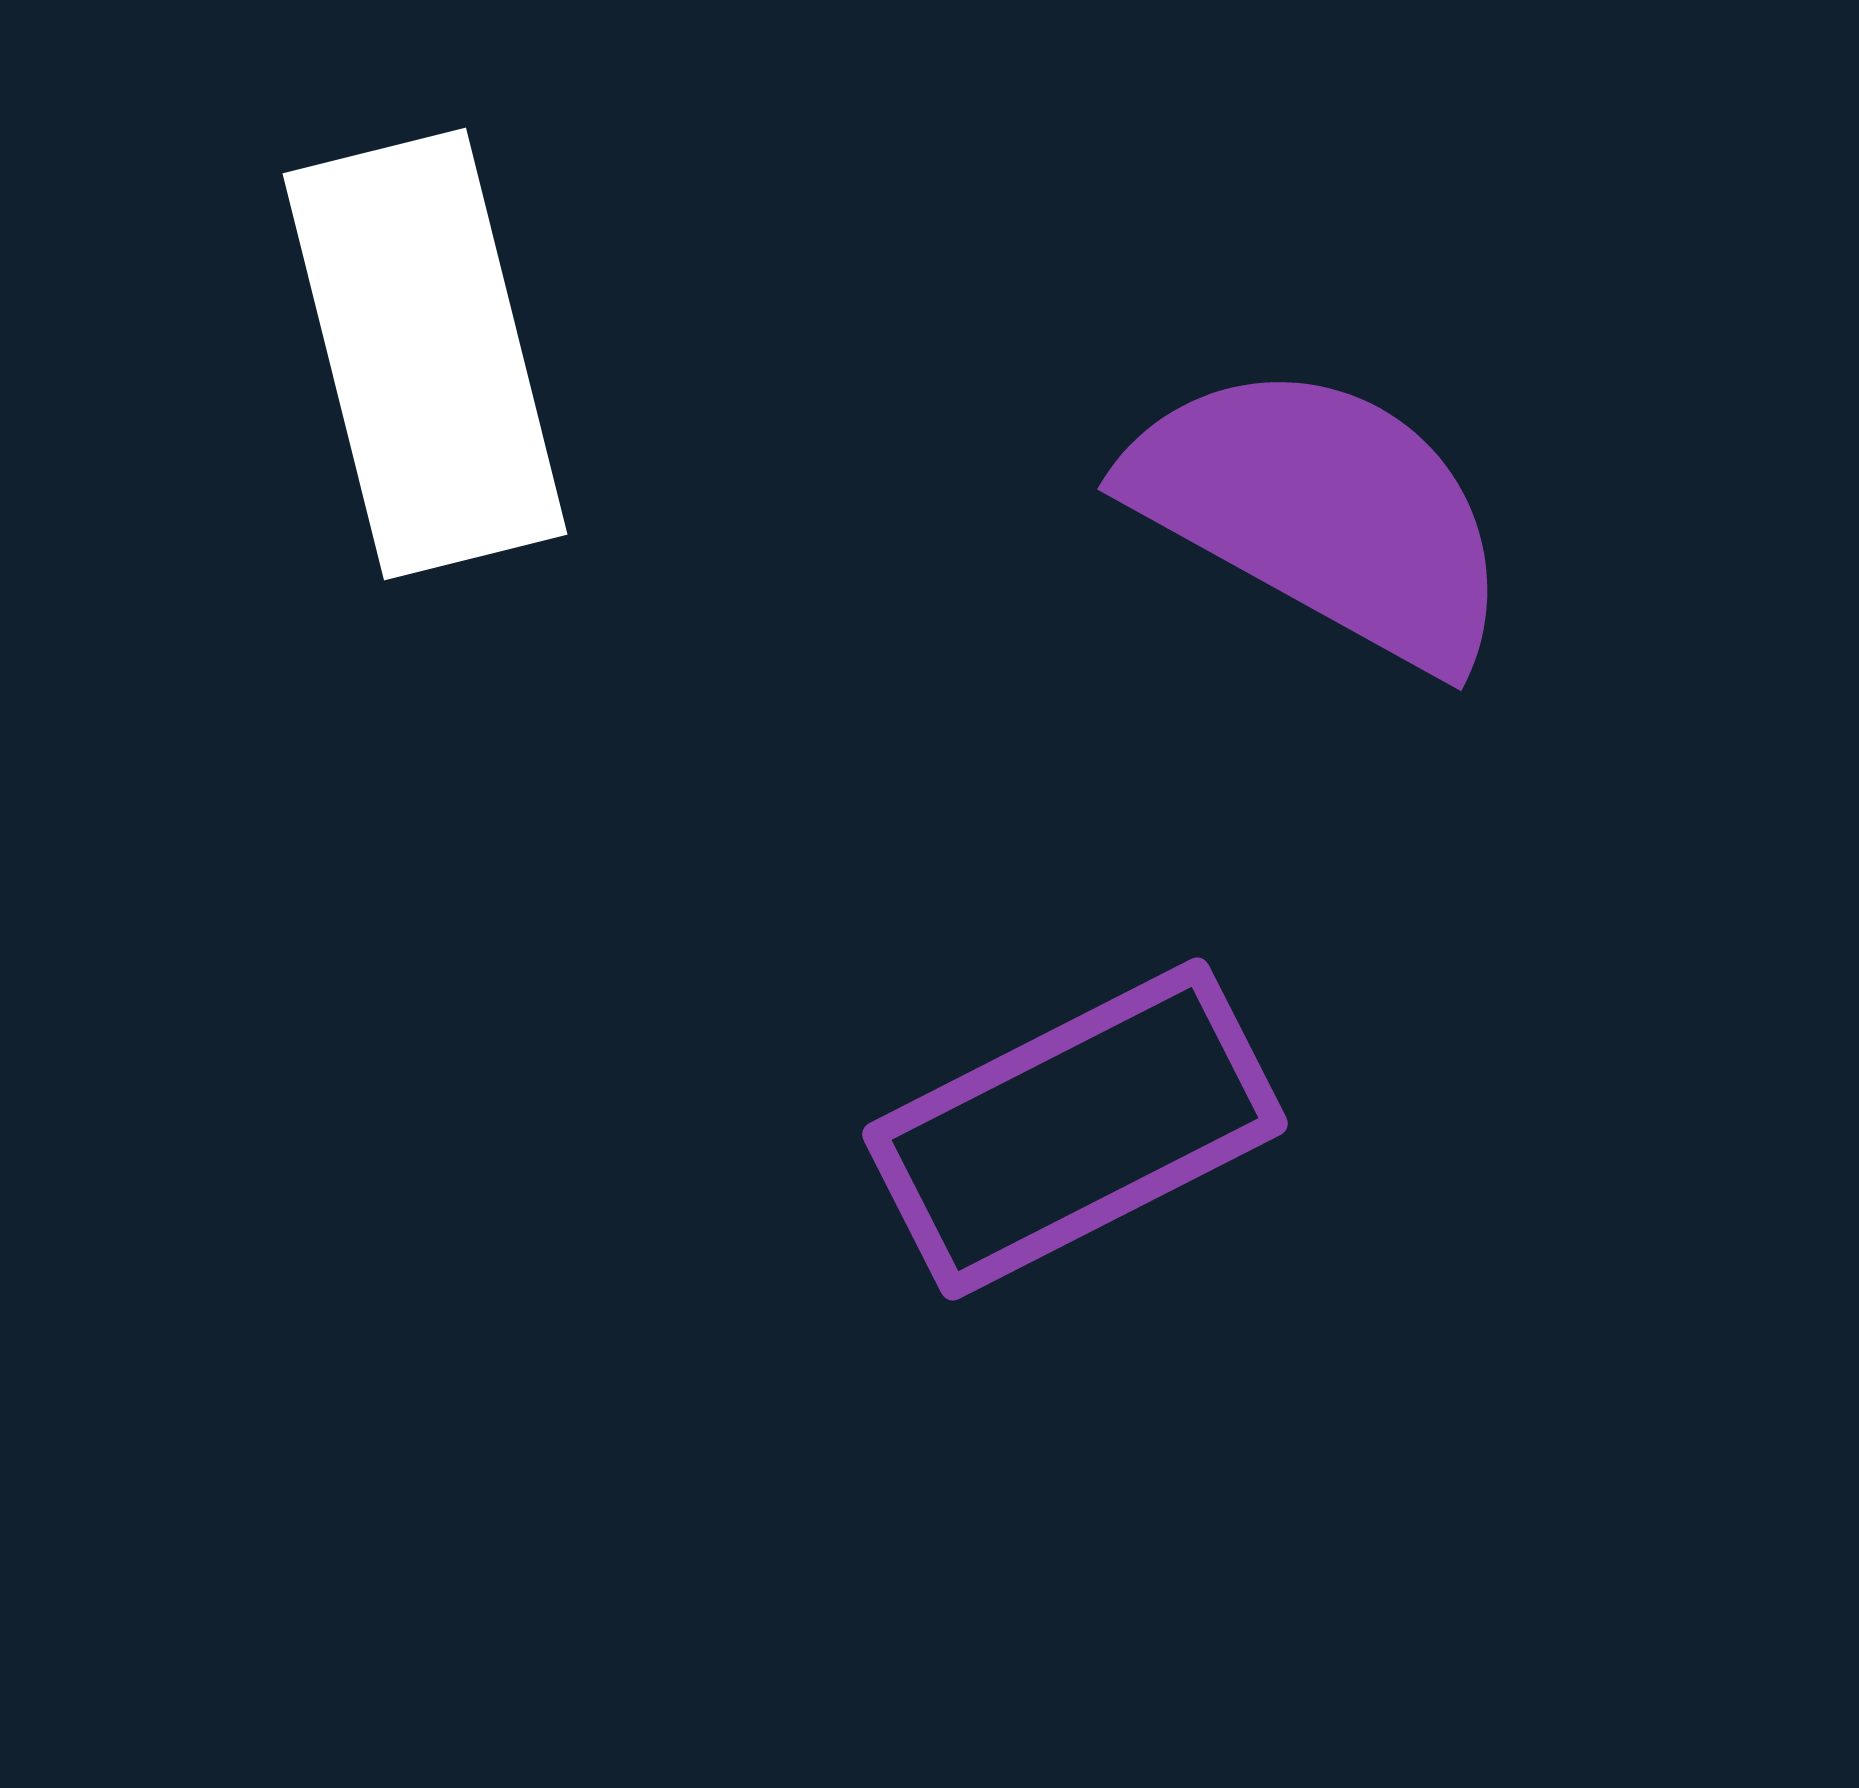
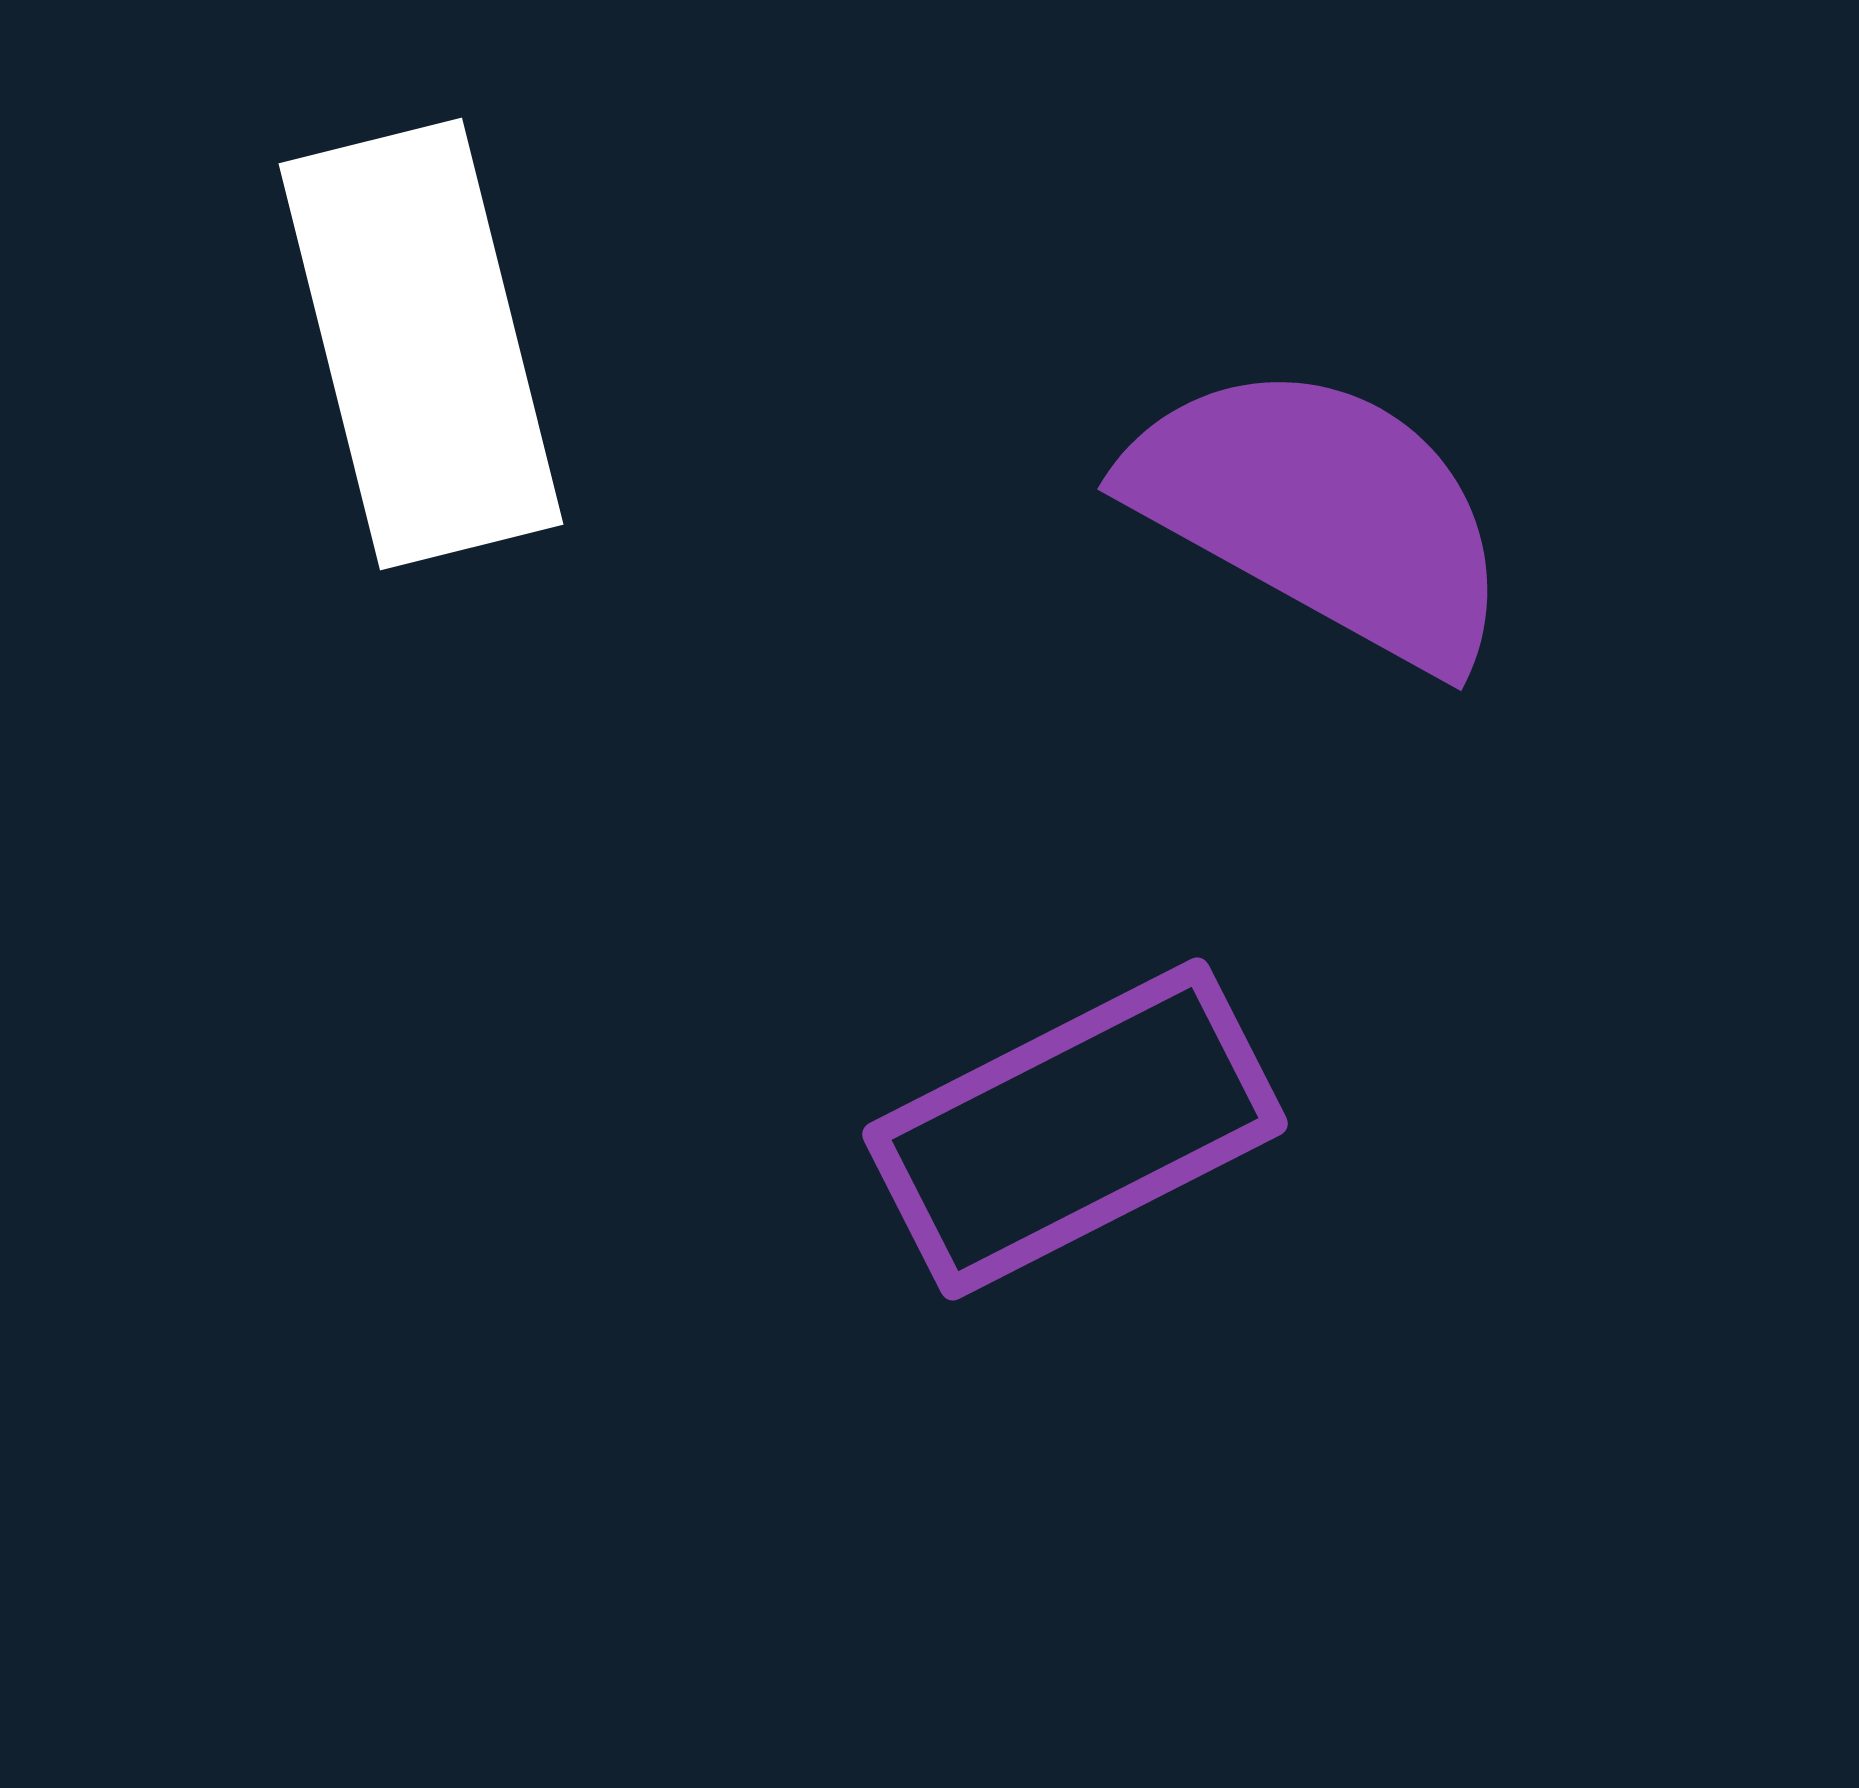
white rectangle: moved 4 px left, 10 px up
